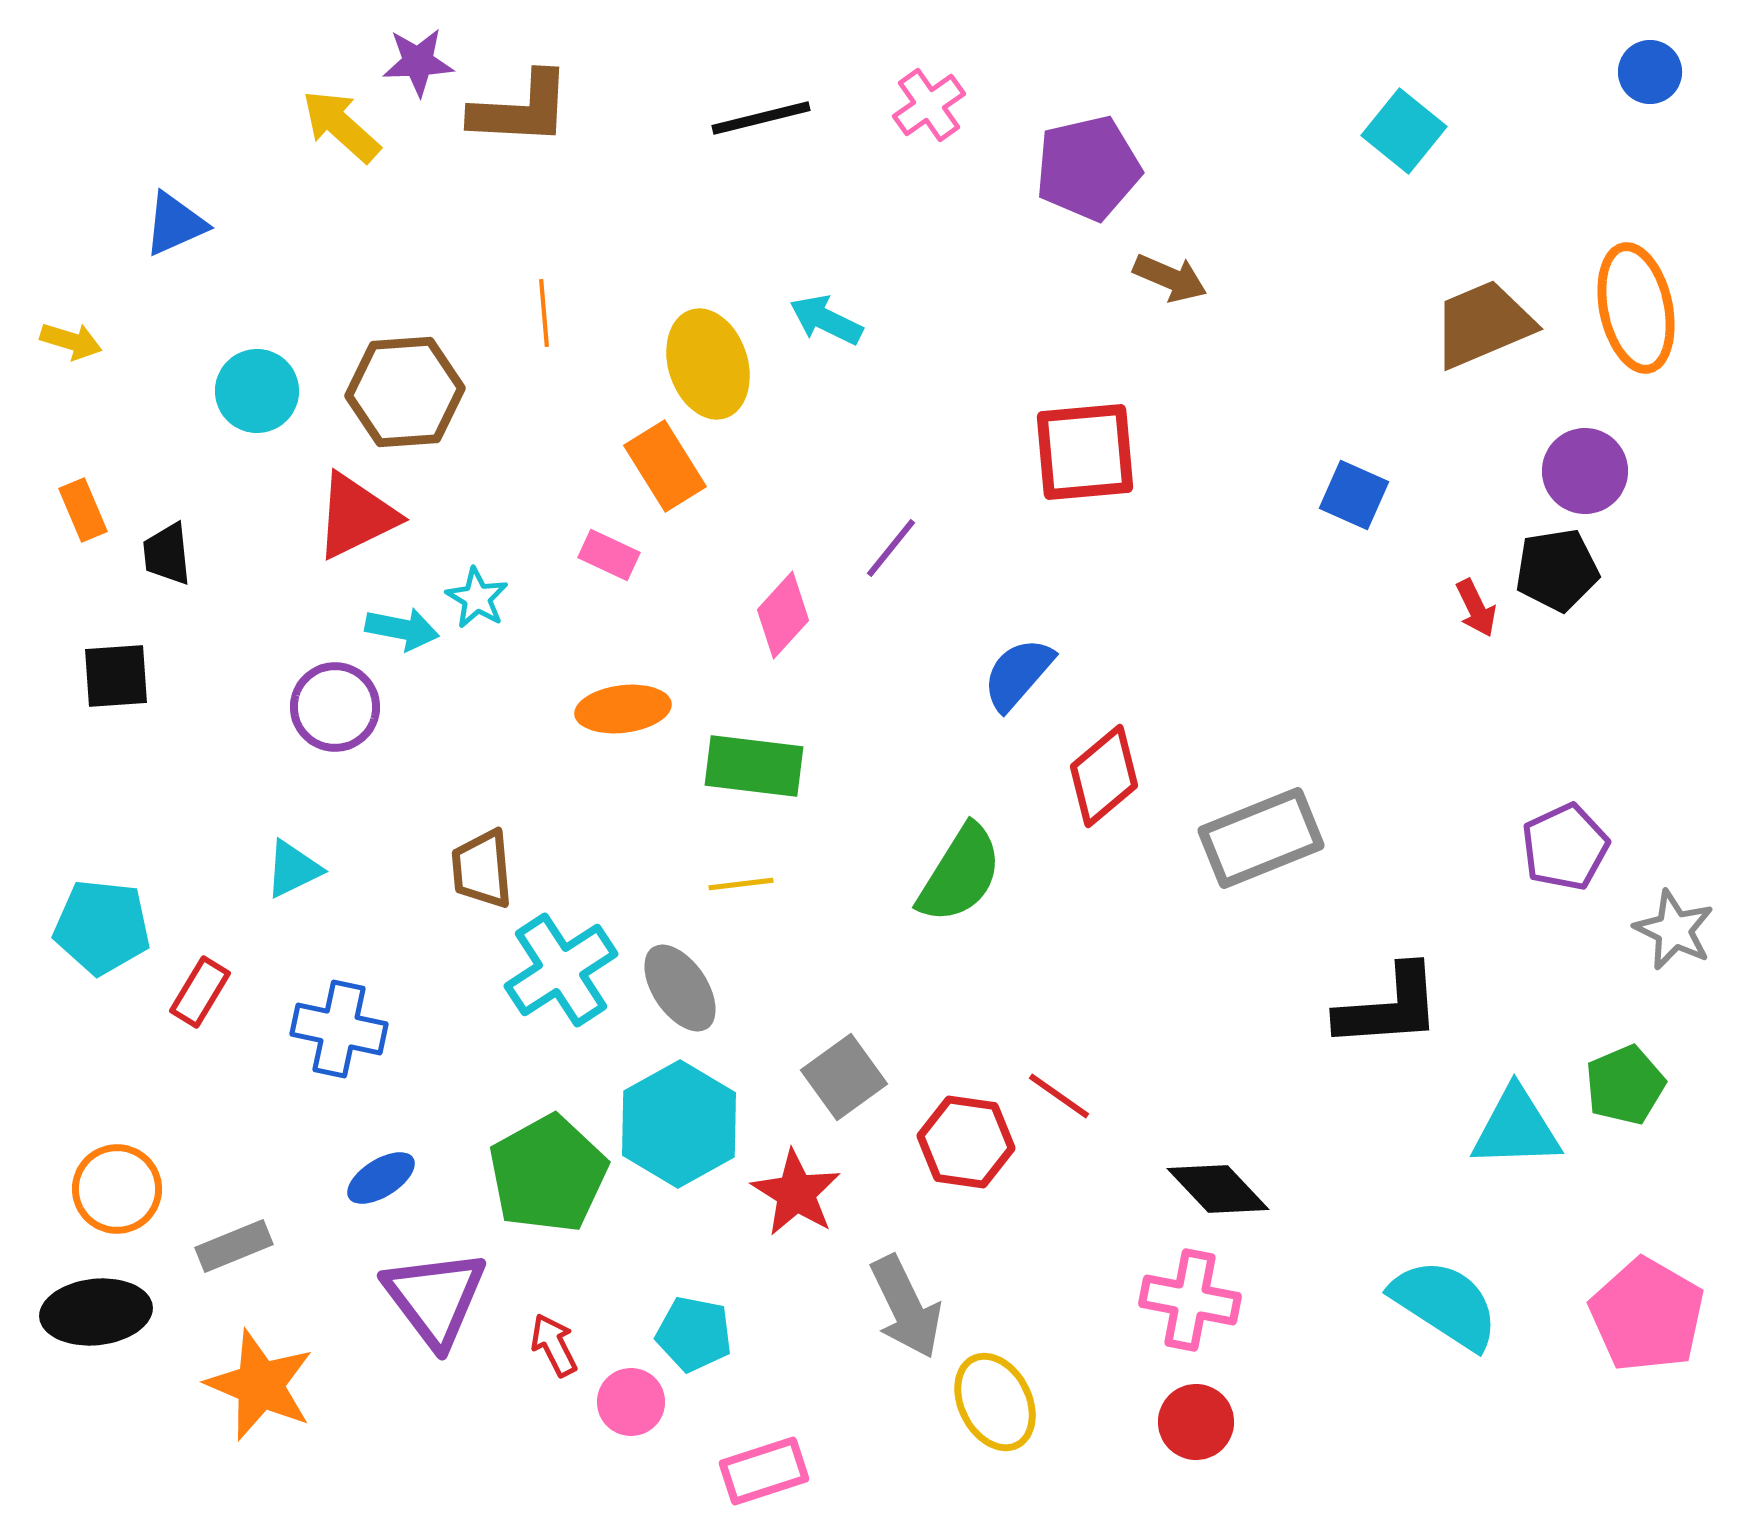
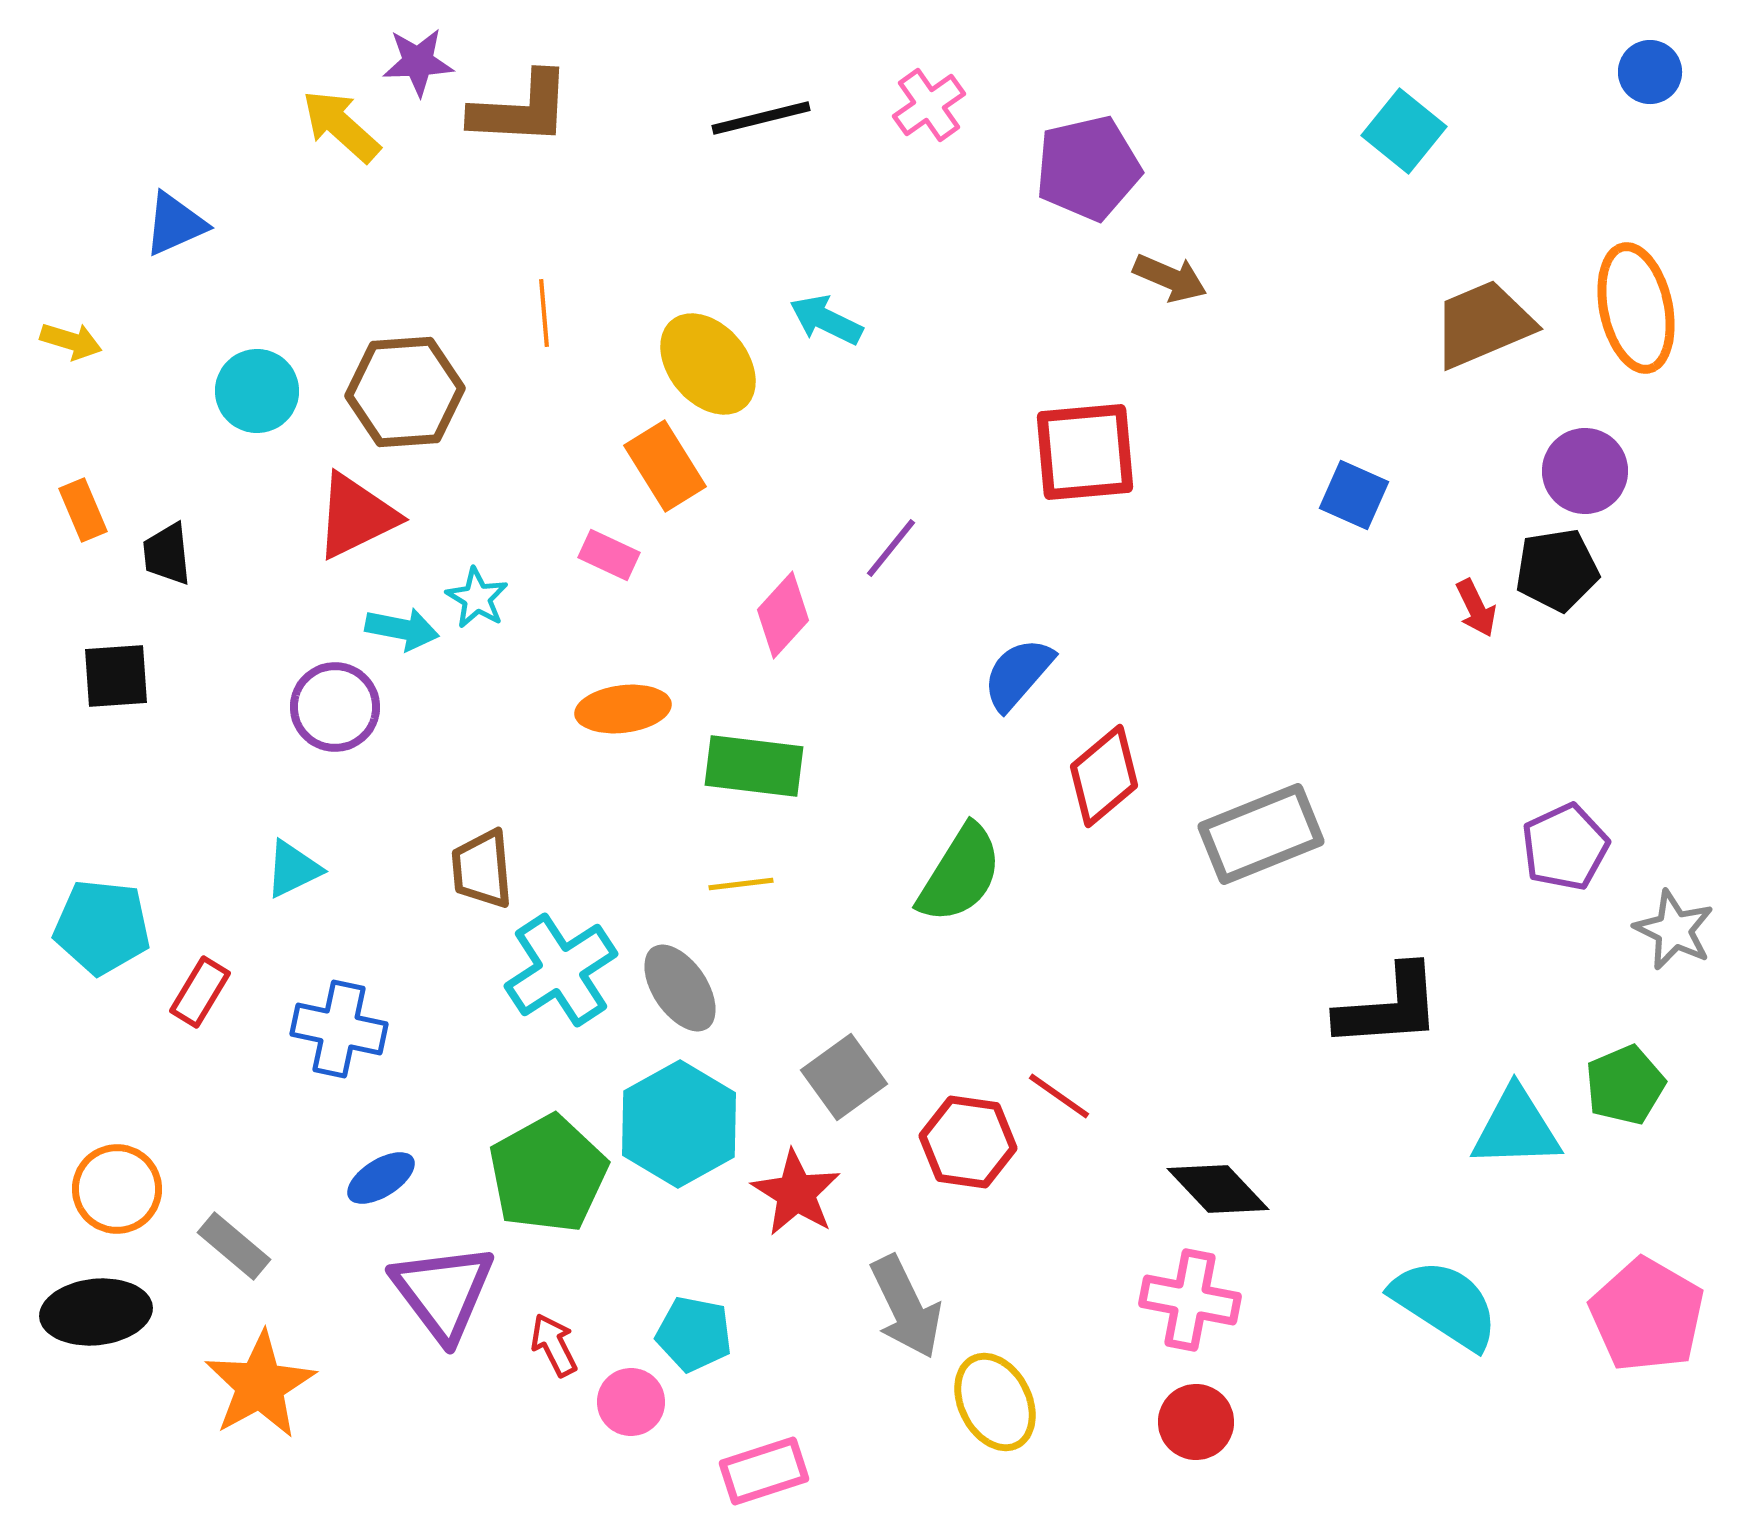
yellow ellipse at (708, 364): rotated 22 degrees counterclockwise
gray rectangle at (1261, 838): moved 4 px up
red hexagon at (966, 1142): moved 2 px right
gray rectangle at (234, 1246): rotated 62 degrees clockwise
purple triangle at (435, 1298): moved 8 px right, 6 px up
orange star at (260, 1385): rotated 20 degrees clockwise
